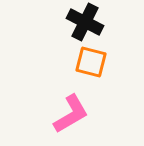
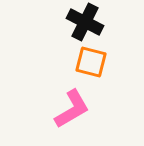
pink L-shape: moved 1 px right, 5 px up
